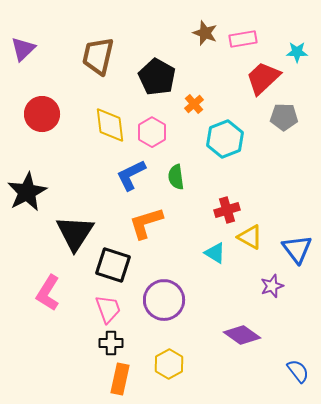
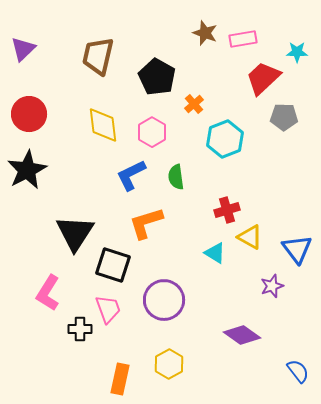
red circle: moved 13 px left
yellow diamond: moved 7 px left
black star: moved 22 px up
black cross: moved 31 px left, 14 px up
